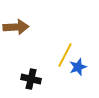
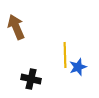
brown arrow: rotated 110 degrees counterclockwise
yellow line: rotated 30 degrees counterclockwise
